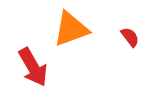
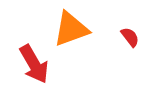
red arrow: moved 1 px right, 3 px up
